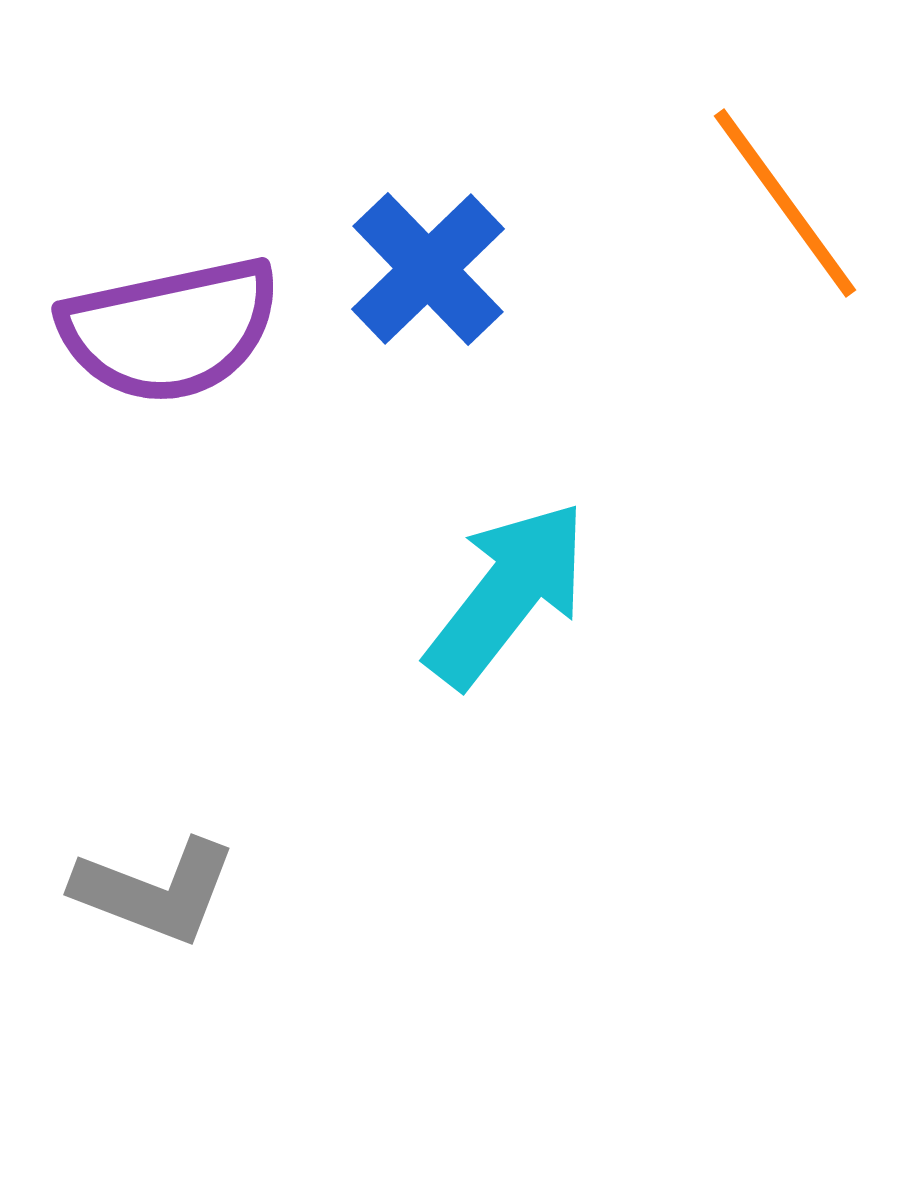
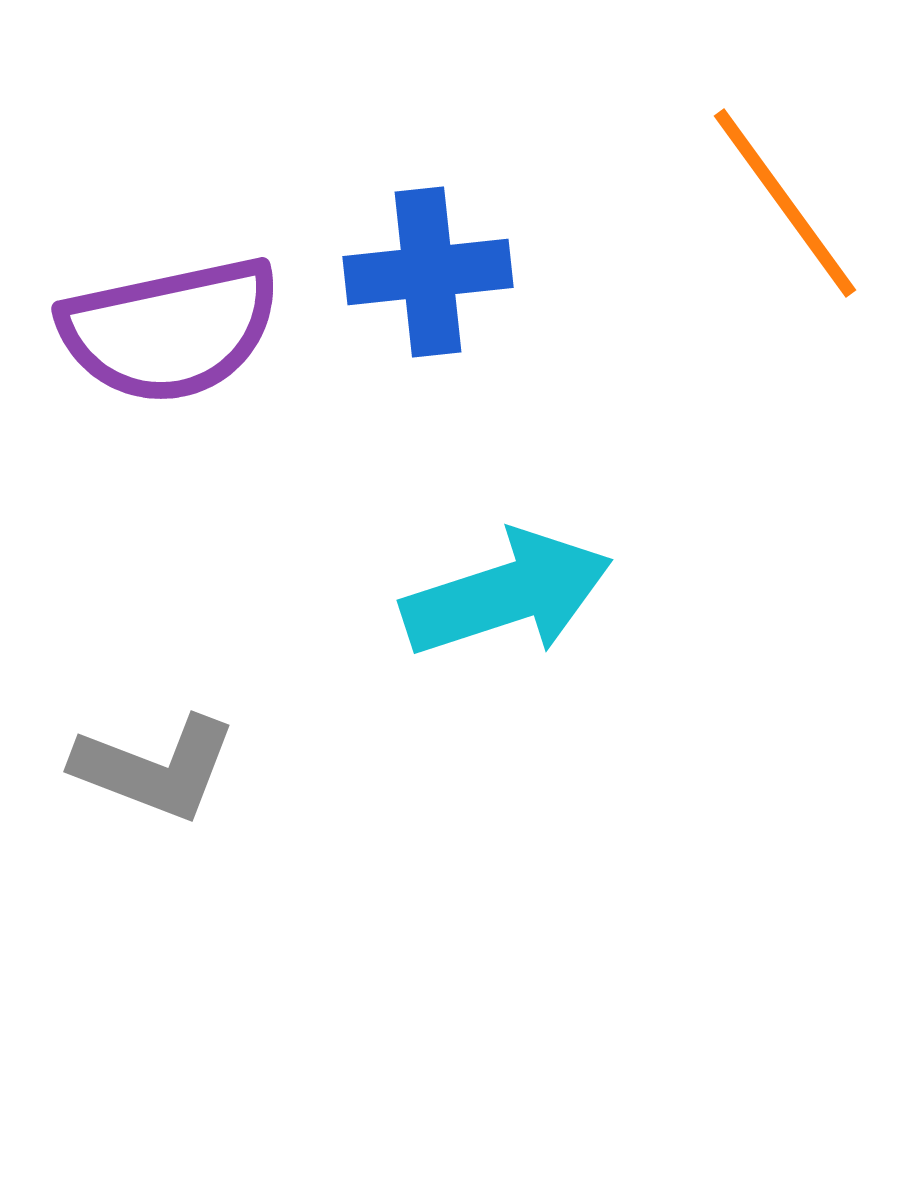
blue cross: moved 3 px down; rotated 38 degrees clockwise
cyan arrow: rotated 34 degrees clockwise
gray L-shape: moved 123 px up
